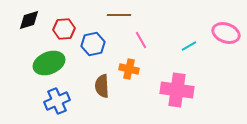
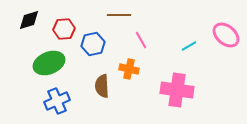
pink ellipse: moved 2 px down; rotated 20 degrees clockwise
